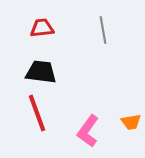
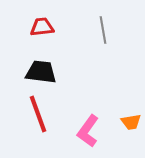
red trapezoid: moved 1 px up
red line: moved 1 px right, 1 px down
